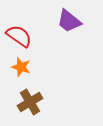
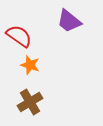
orange star: moved 9 px right, 2 px up
